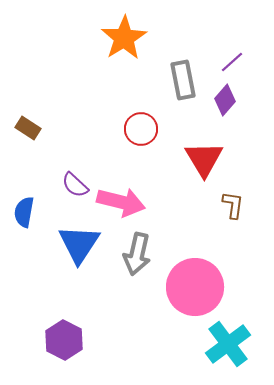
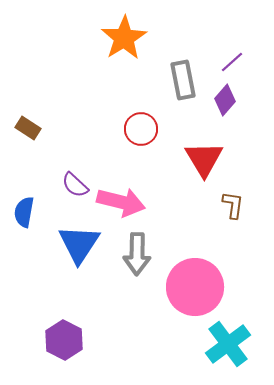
gray arrow: rotated 12 degrees counterclockwise
